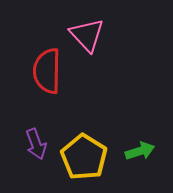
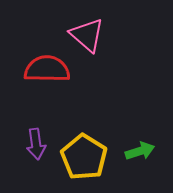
pink triangle: rotated 6 degrees counterclockwise
red semicircle: moved 2 px up; rotated 90 degrees clockwise
purple arrow: rotated 12 degrees clockwise
